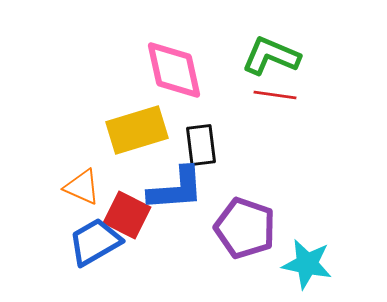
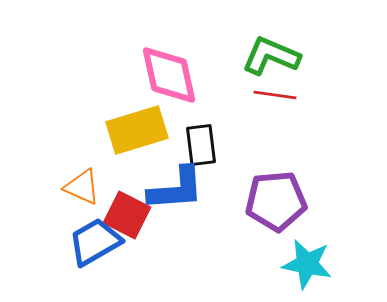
pink diamond: moved 5 px left, 5 px down
purple pentagon: moved 31 px right, 27 px up; rotated 24 degrees counterclockwise
